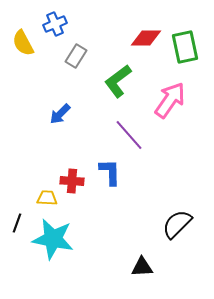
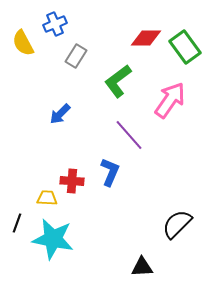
green rectangle: rotated 24 degrees counterclockwise
blue L-shape: rotated 24 degrees clockwise
